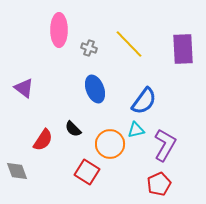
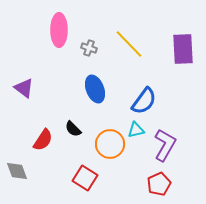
red square: moved 2 px left, 6 px down
